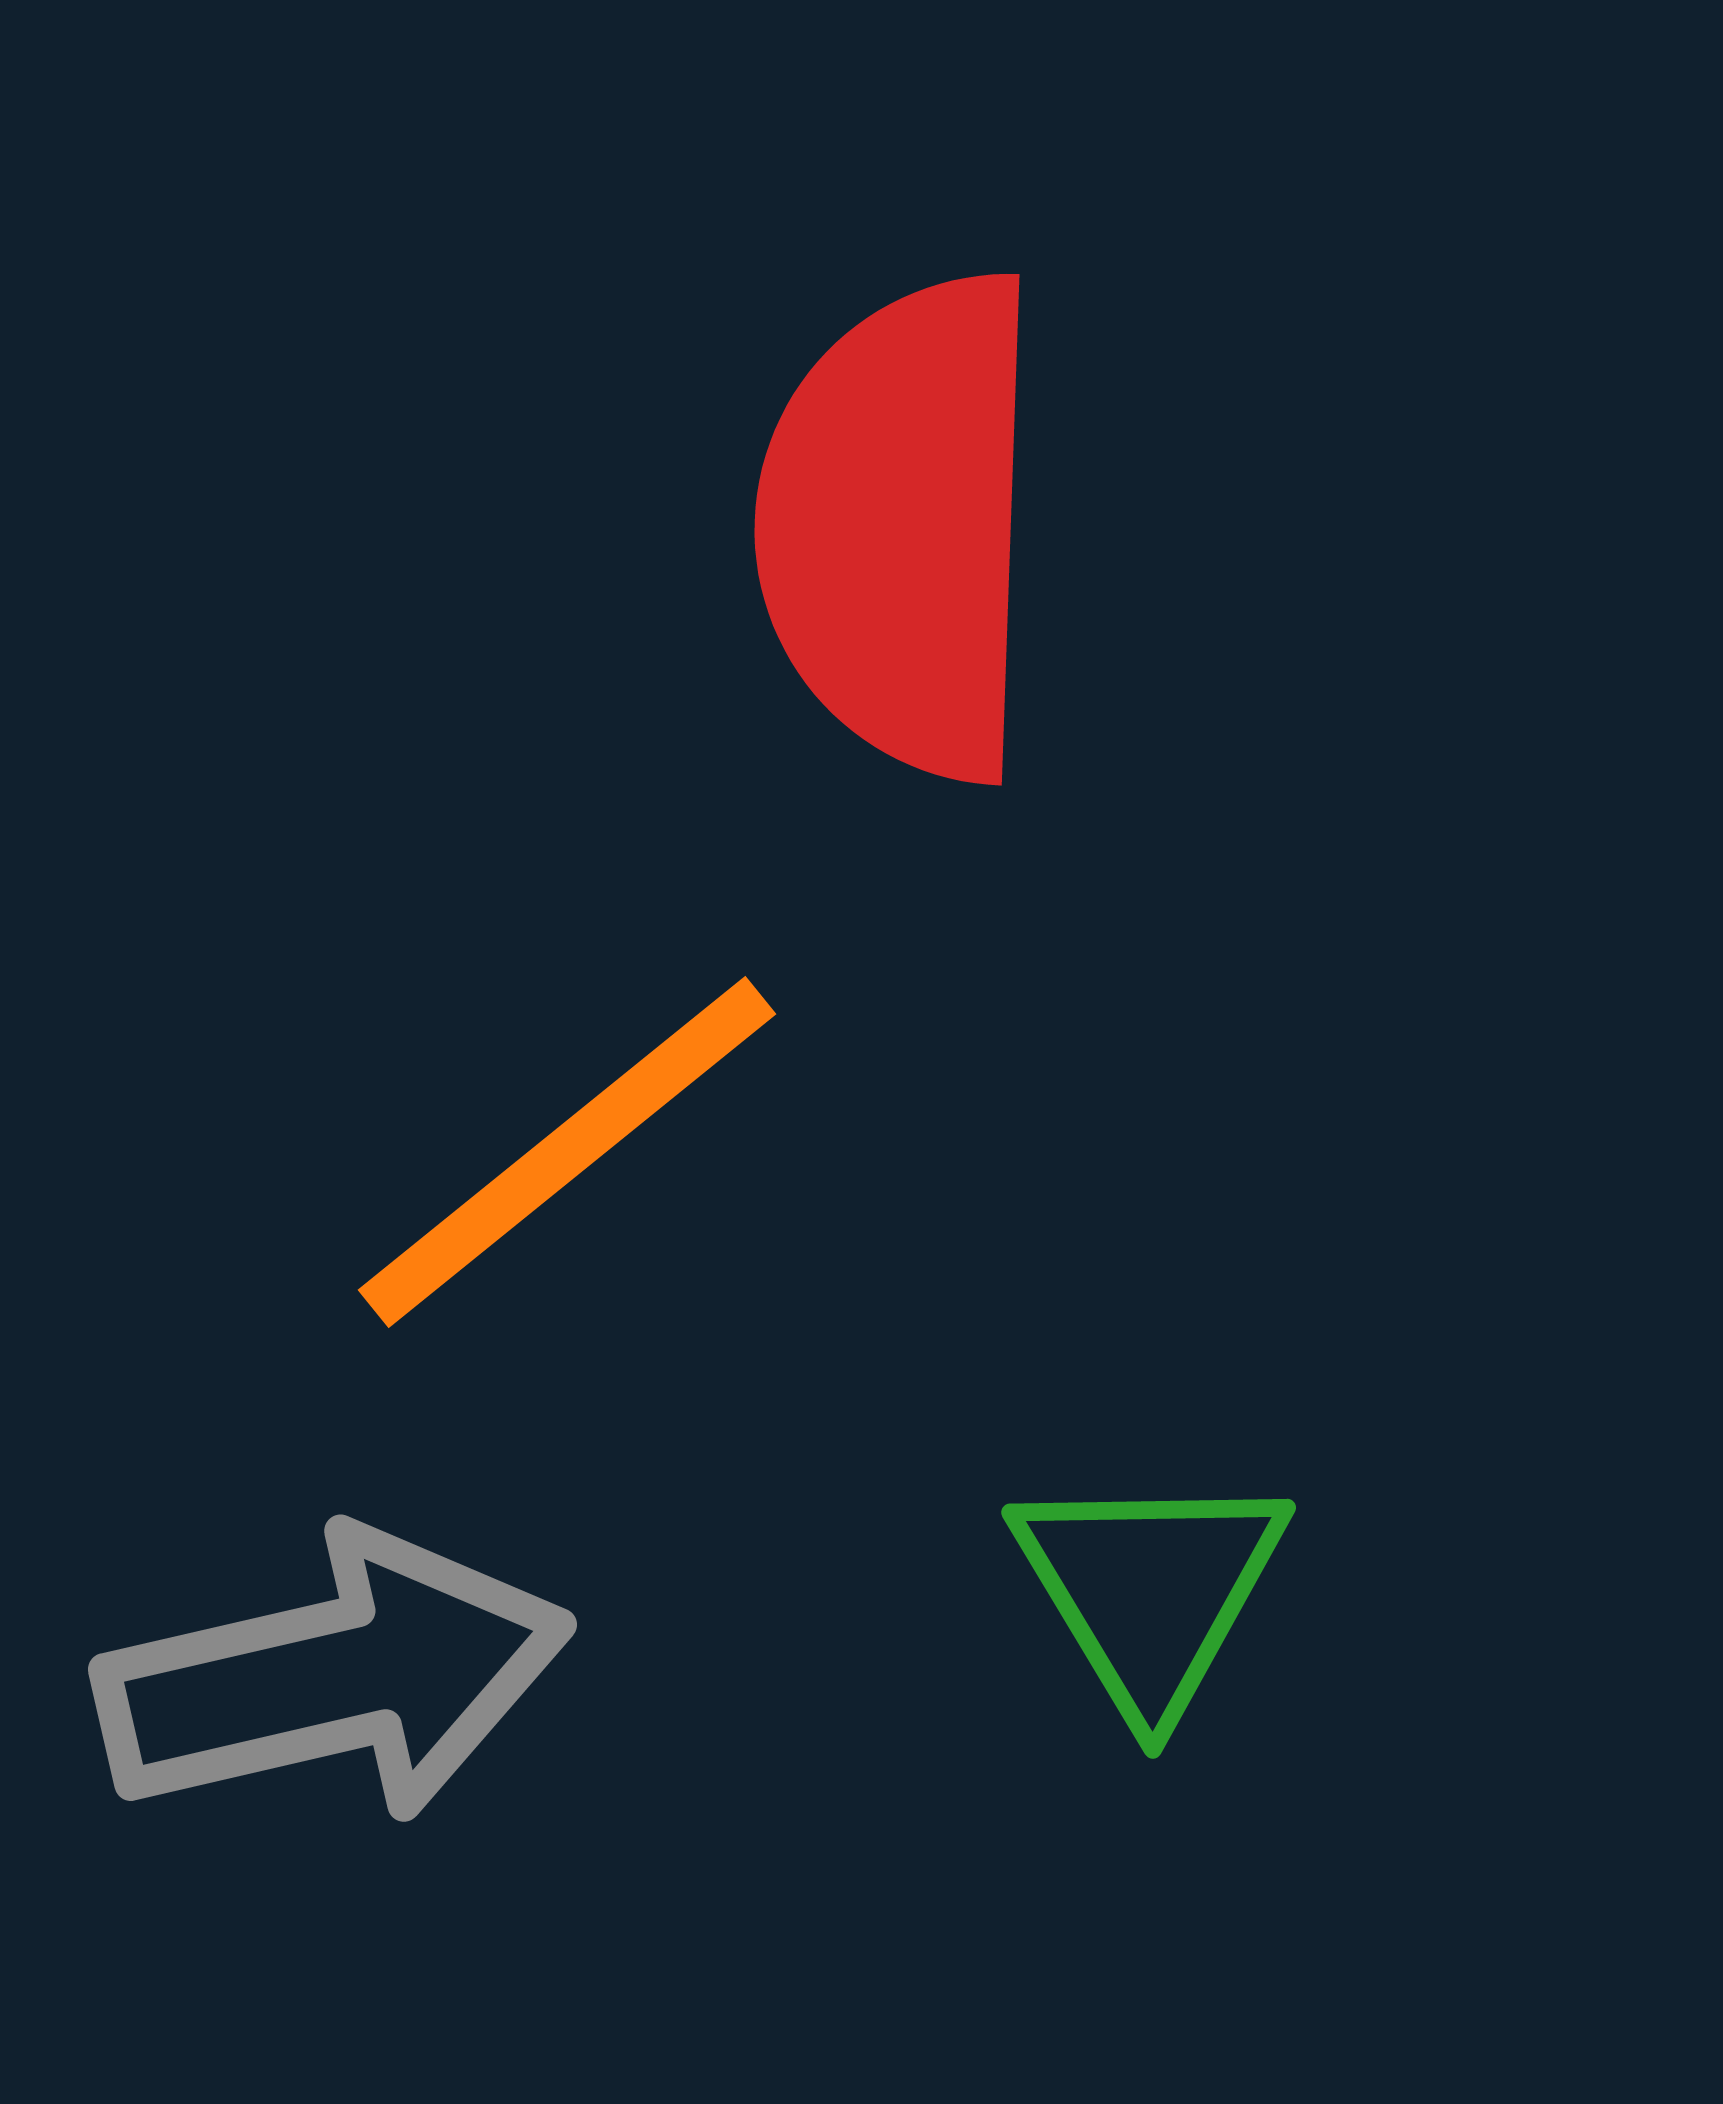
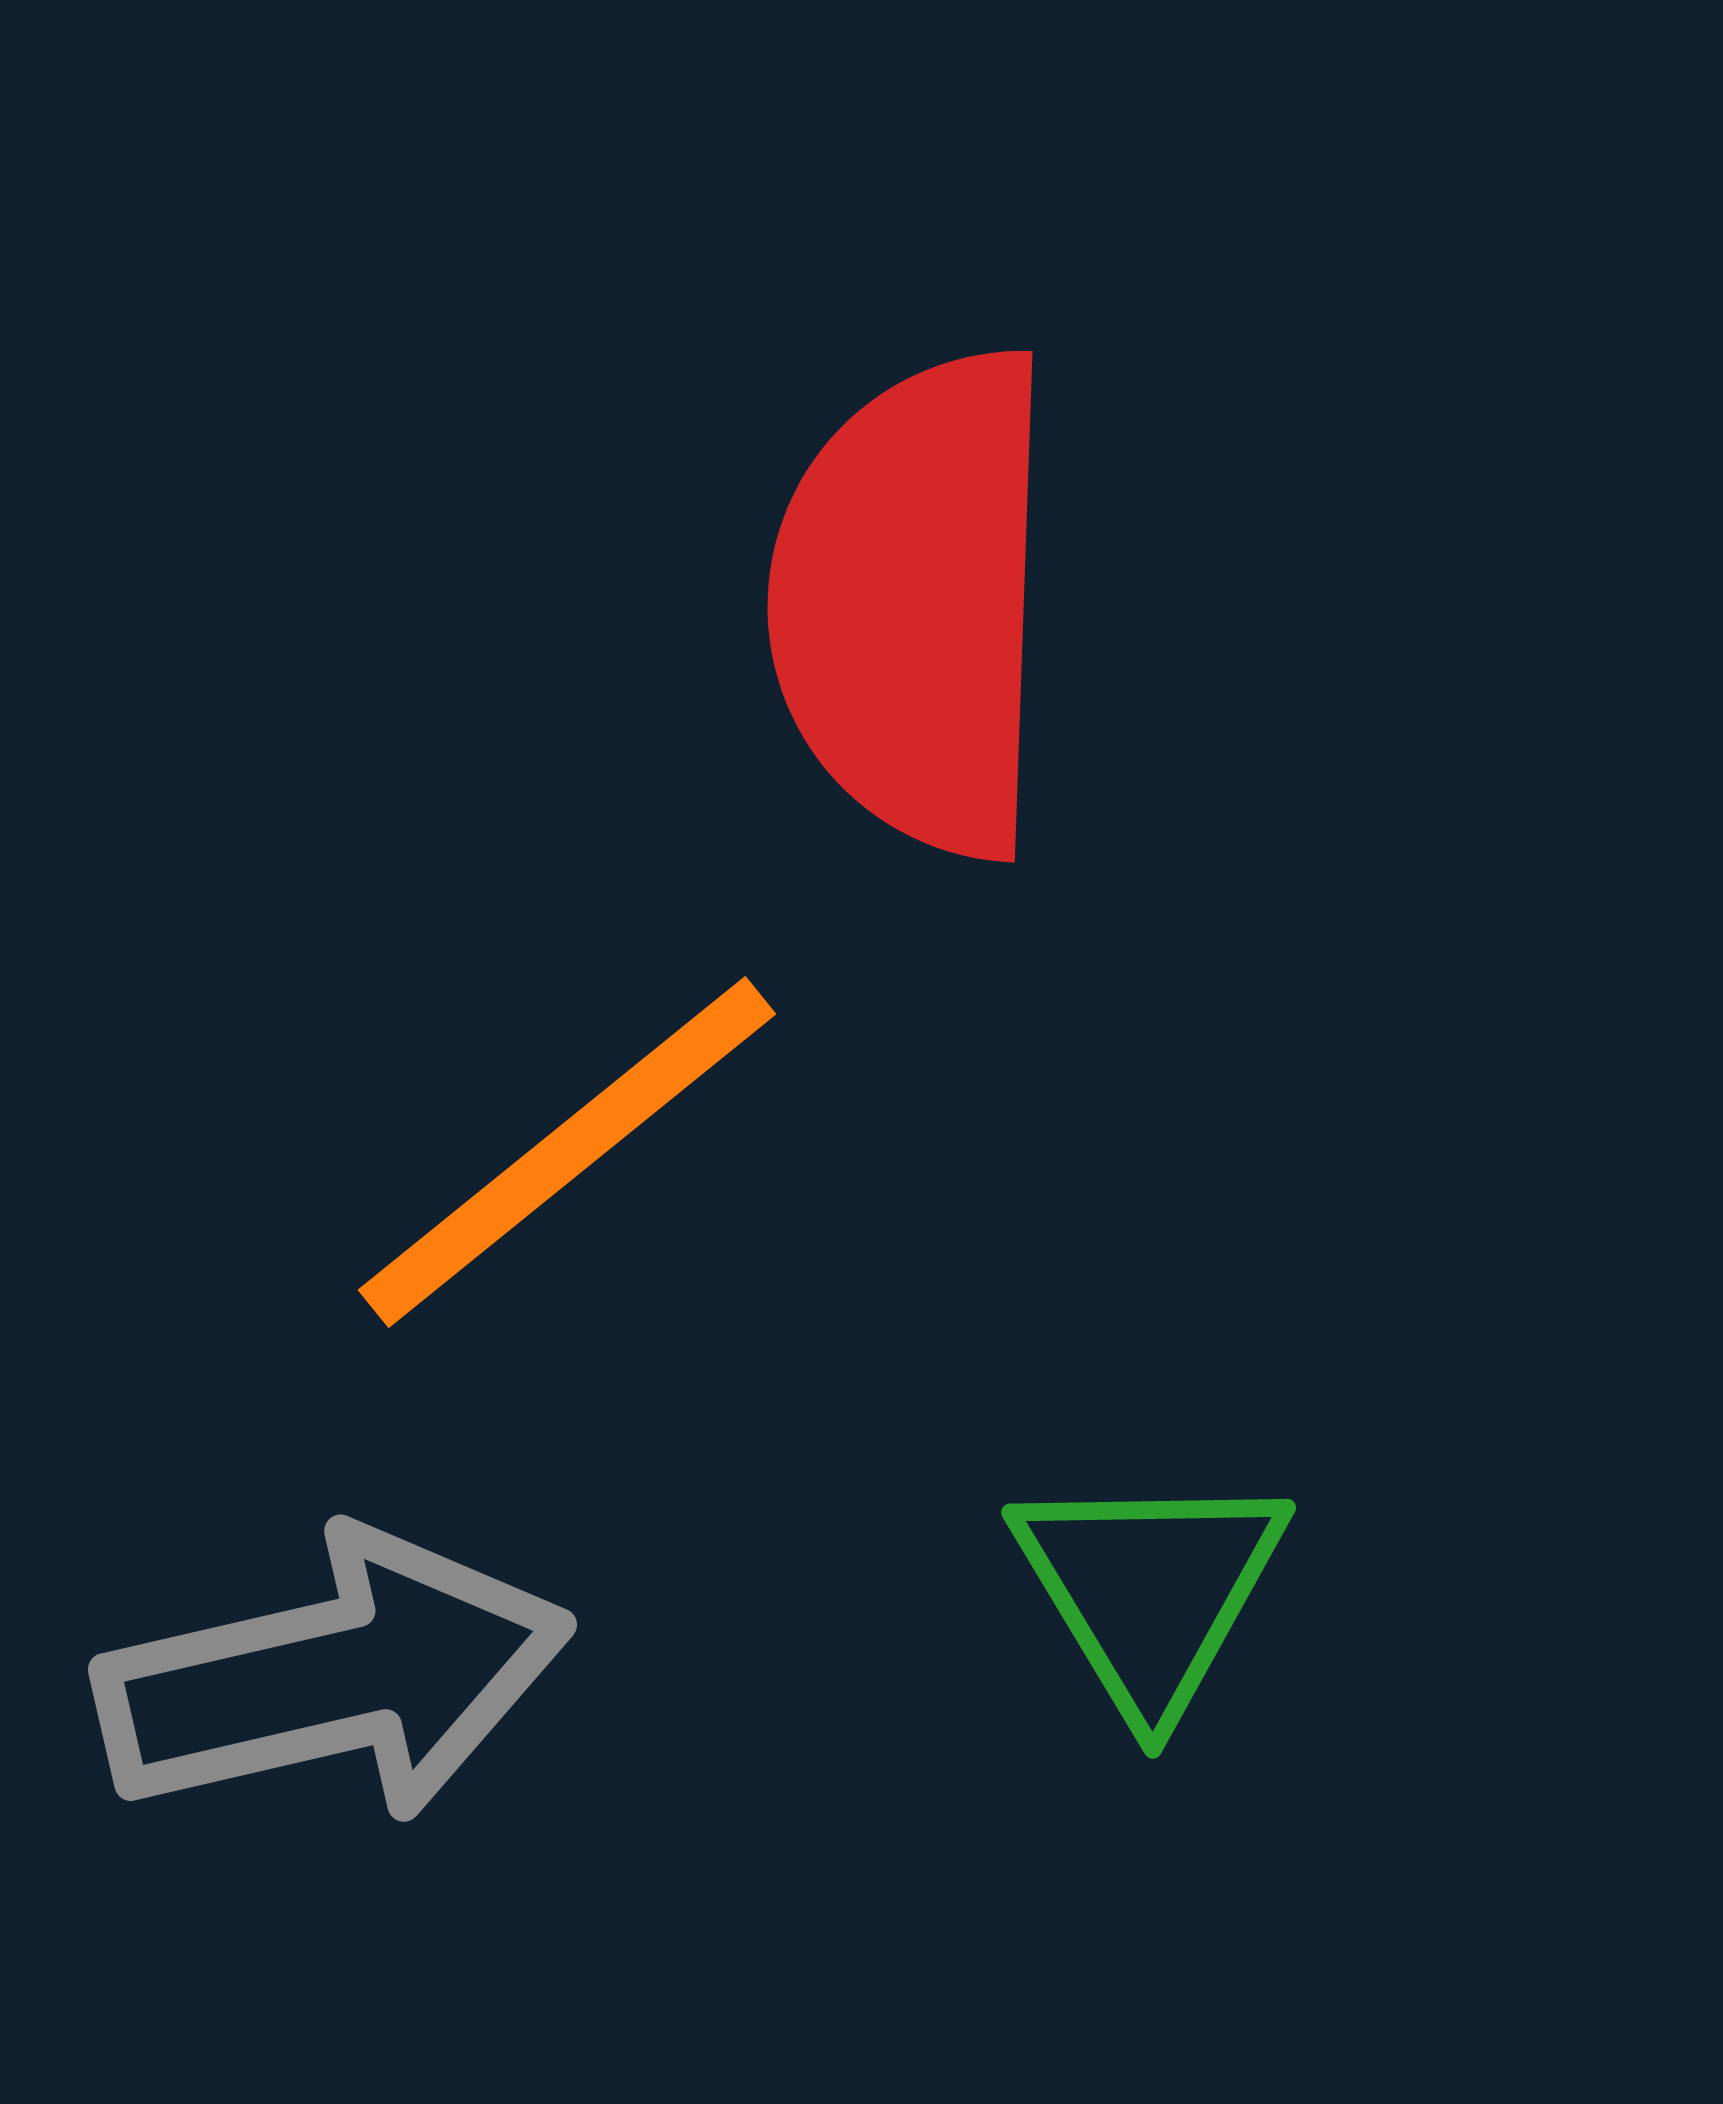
red semicircle: moved 13 px right, 77 px down
